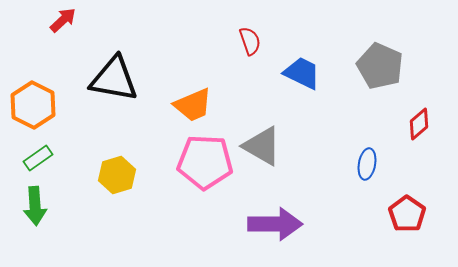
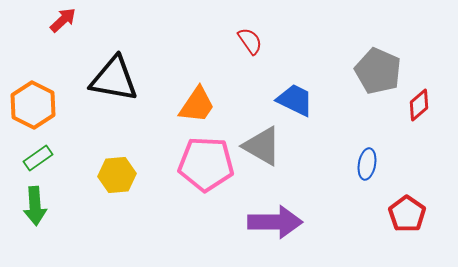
red semicircle: rotated 16 degrees counterclockwise
gray pentagon: moved 2 px left, 5 px down
blue trapezoid: moved 7 px left, 27 px down
orange trapezoid: moved 4 px right; rotated 33 degrees counterclockwise
red diamond: moved 19 px up
pink pentagon: moved 1 px right, 2 px down
yellow hexagon: rotated 12 degrees clockwise
purple arrow: moved 2 px up
